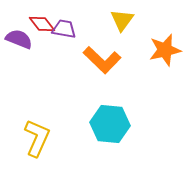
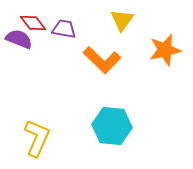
red diamond: moved 9 px left, 1 px up
cyan hexagon: moved 2 px right, 2 px down
